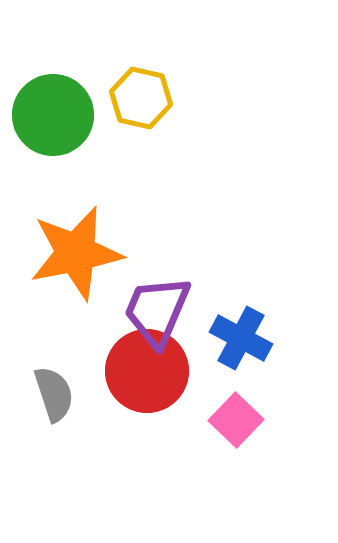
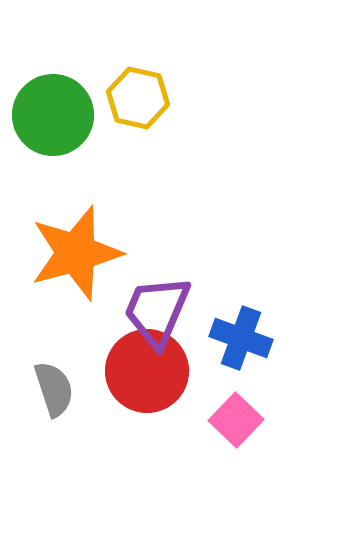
yellow hexagon: moved 3 px left
orange star: rotated 4 degrees counterclockwise
blue cross: rotated 8 degrees counterclockwise
gray semicircle: moved 5 px up
